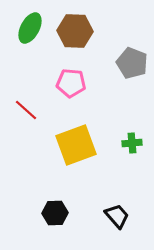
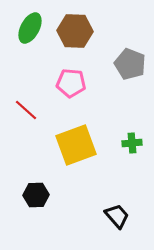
gray pentagon: moved 2 px left, 1 px down
black hexagon: moved 19 px left, 18 px up
